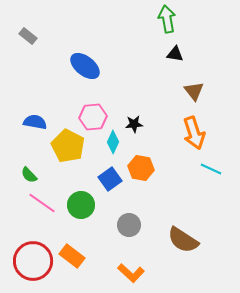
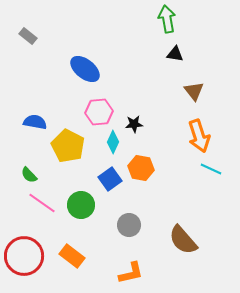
blue ellipse: moved 3 px down
pink hexagon: moved 6 px right, 5 px up
orange arrow: moved 5 px right, 3 px down
brown semicircle: rotated 16 degrees clockwise
red circle: moved 9 px left, 5 px up
orange L-shape: rotated 56 degrees counterclockwise
